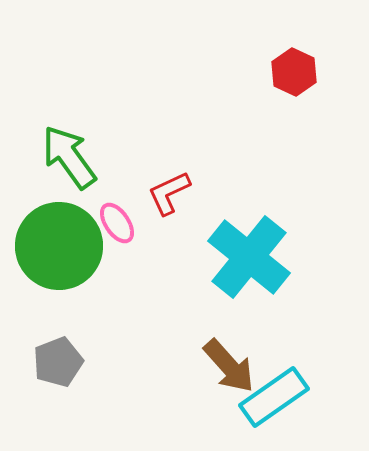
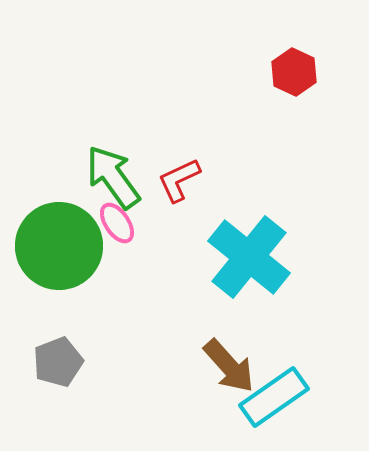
green arrow: moved 44 px right, 20 px down
red L-shape: moved 10 px right, 13 px up
